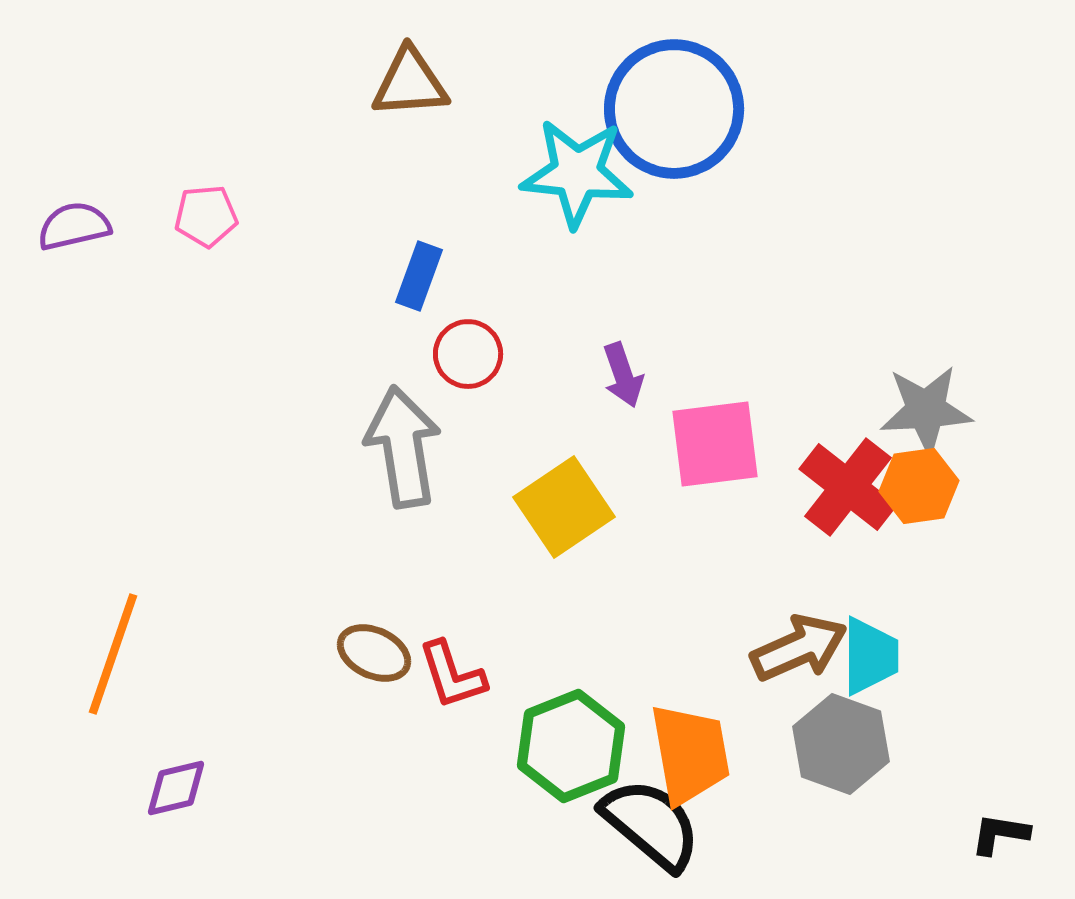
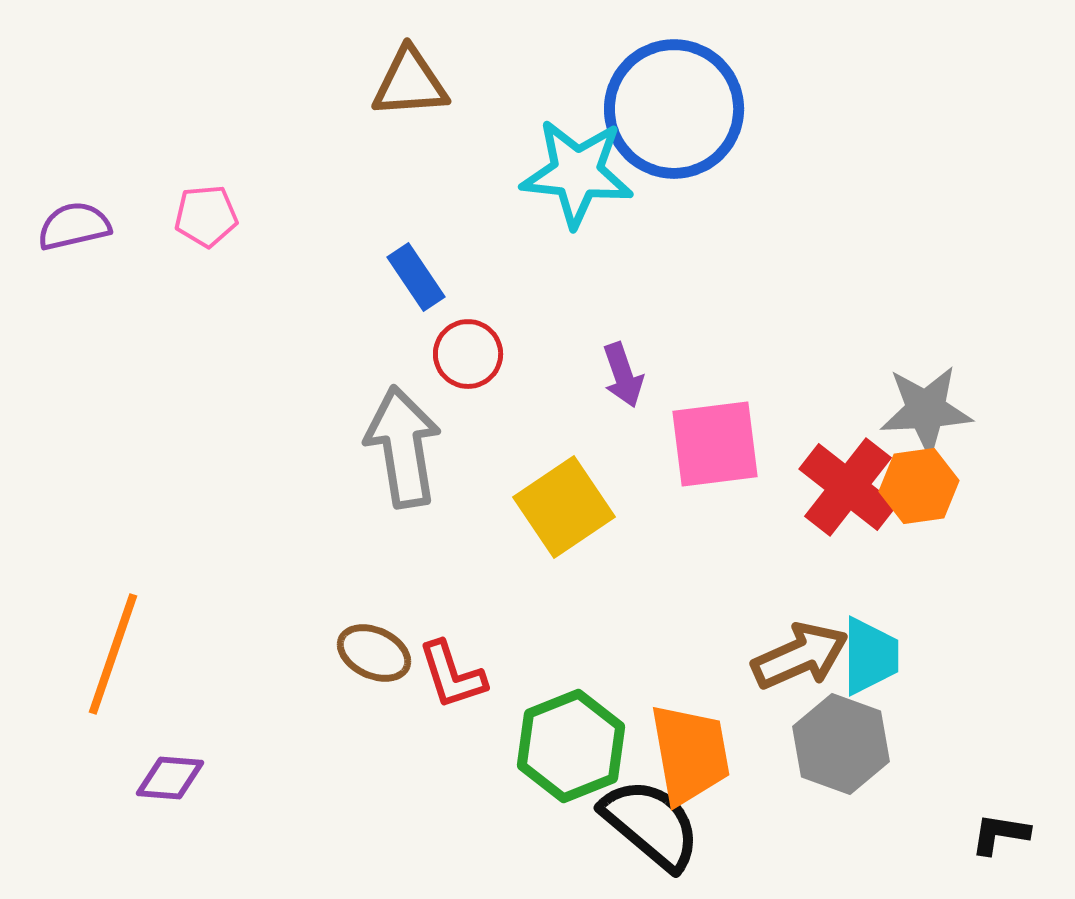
blue rectangle: moved 3 px left, 1 px down; rotated 54 degrees counterclockwise
brown arrow: moved 1 px right, 8 px down
purple diamond: moved 6 px left, 10 px up; rotated 18 degrees clockwise
